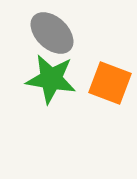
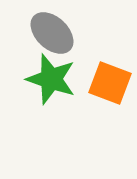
green star: rotated 9 degrees clockwise
